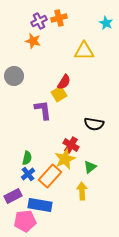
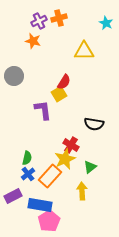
pink pentagon: moved 24 px right; rotated 25 degrees counterclockwise
